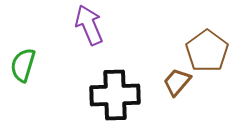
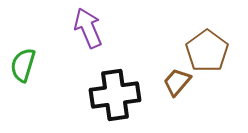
purple arrow: moved 1 px left, 3 px down
black cross: rotated 6 degrees counterclockwise
